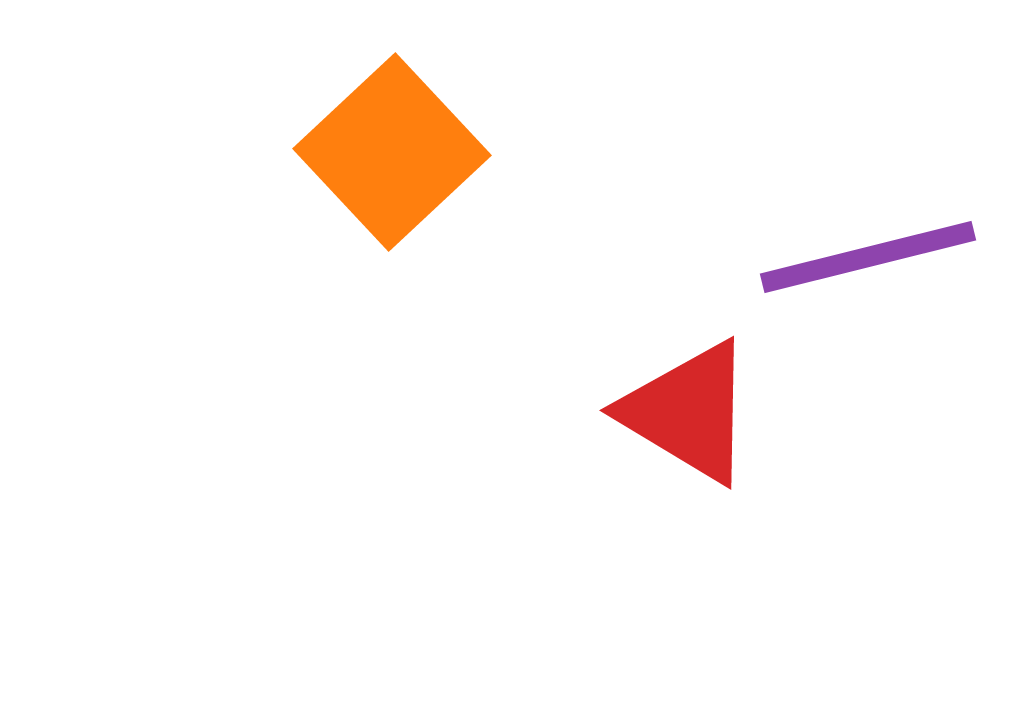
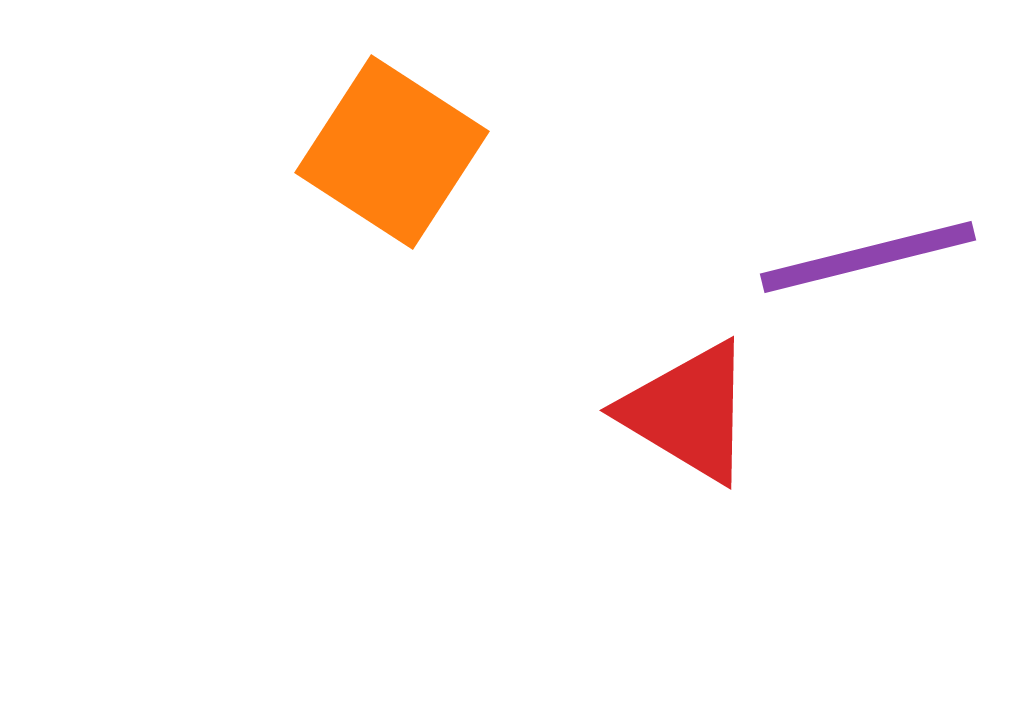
orange square: rotated 14 degrees counterclockwise
